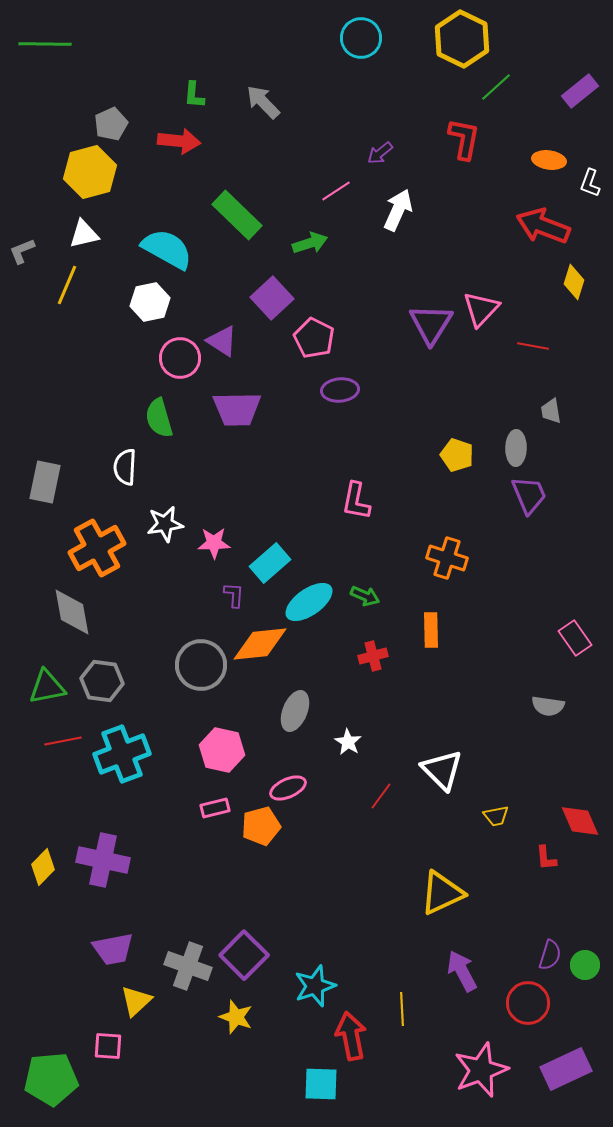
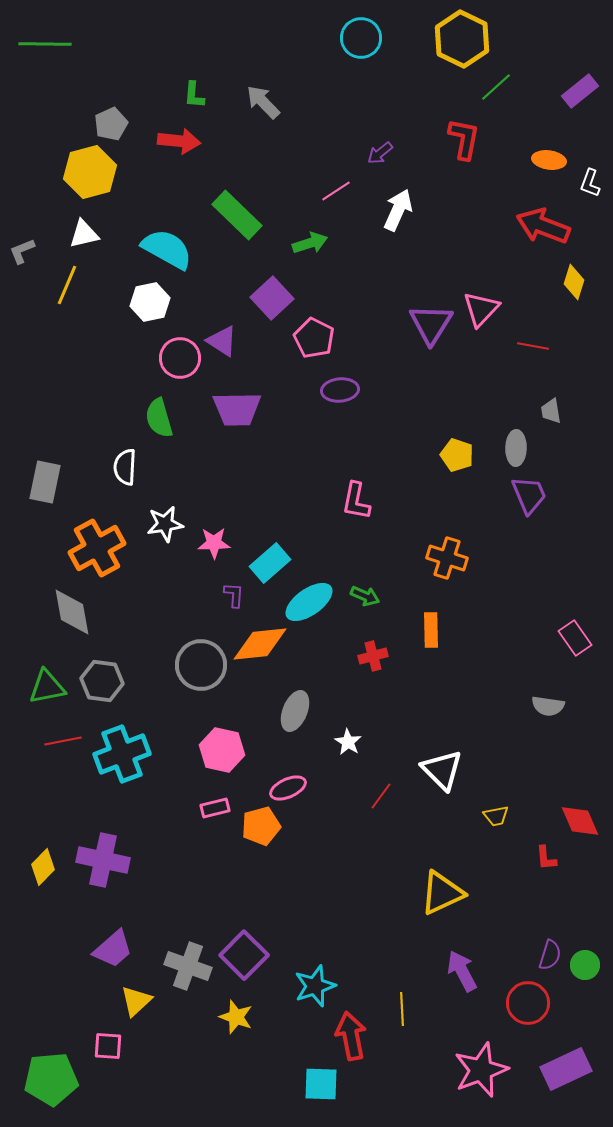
purple trapezoid at (113, 949): rotated 30 degrees counterclockwise
